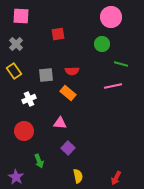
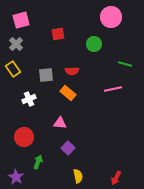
pink square: moved 4 px down; rotated 18 degrees counterclockwise
green circle: moved 8 px left
green line: moved 4 px right
yellow rectangle: moved 1 px left, 2 px up
pink line: moved 3 px down
red circle: moved 6 px down
green arrow: moved 1 px left, 1 px down; rotated 136 degrees counterclockwise
